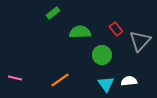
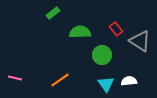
gray triangle: rotated 40 degrees counterclockwise
